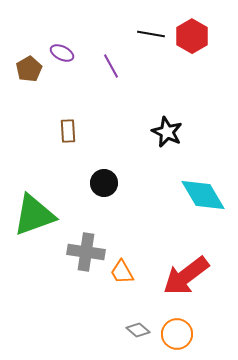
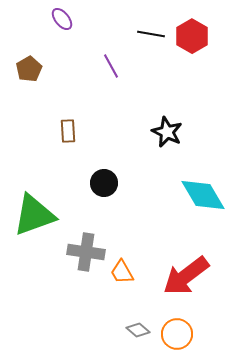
purple ellipse: moved 34 px up; rotated 25 degrees clockwise
